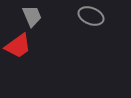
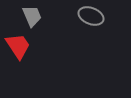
red trapezoid: rotated 88 degrees counterclockwise
